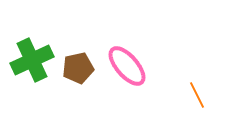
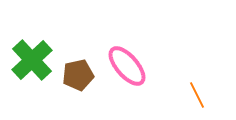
green cross: rotated 18 degrees counterclockwise
brown pentagon: moved 7 px down
